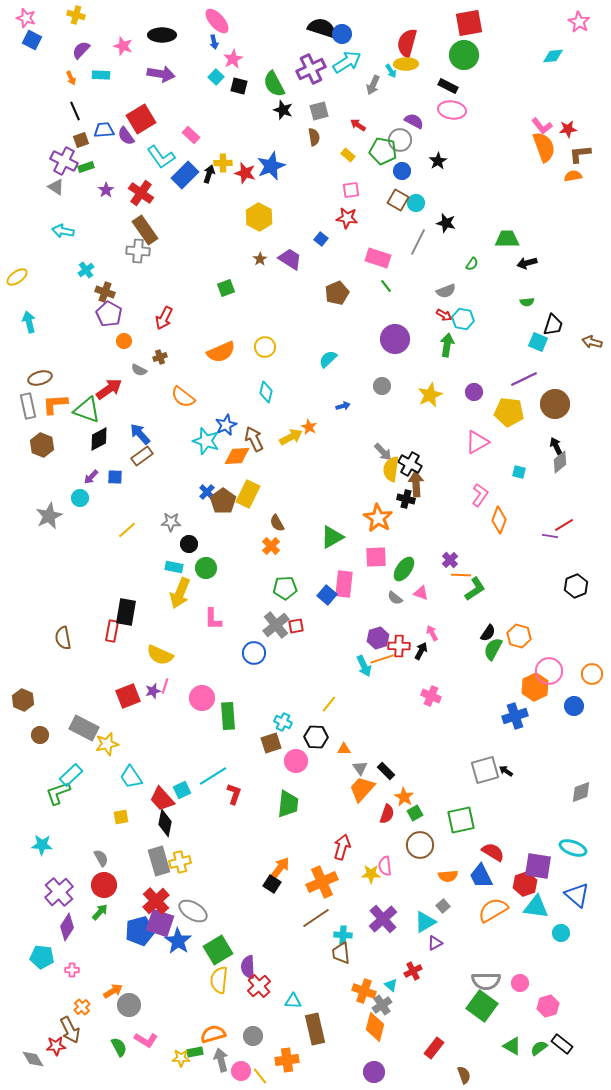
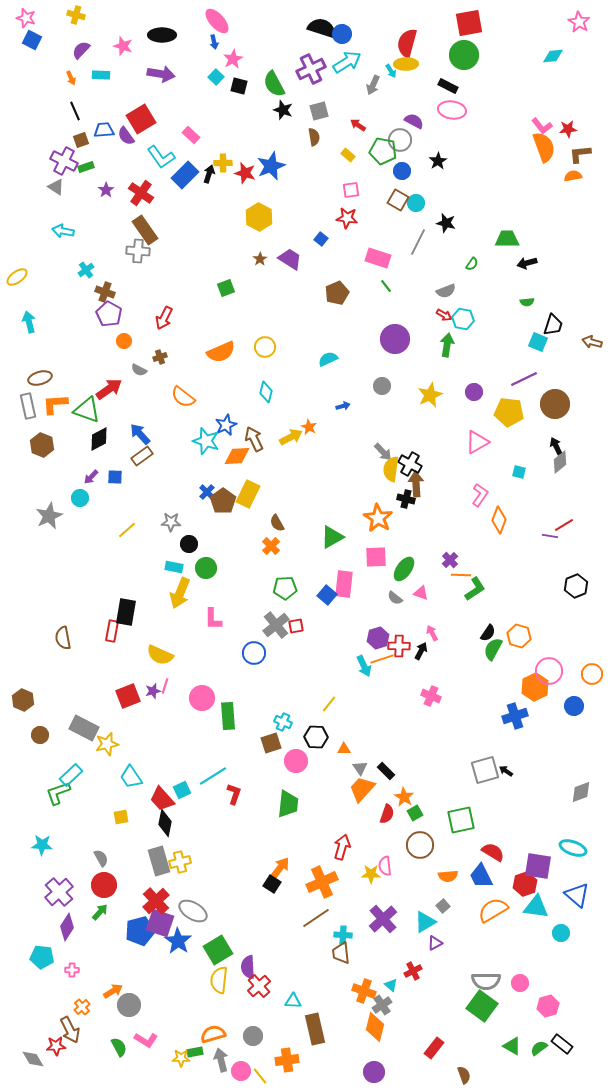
cyan semicircle at (328, 359): rotated 18 degrees clockwise
